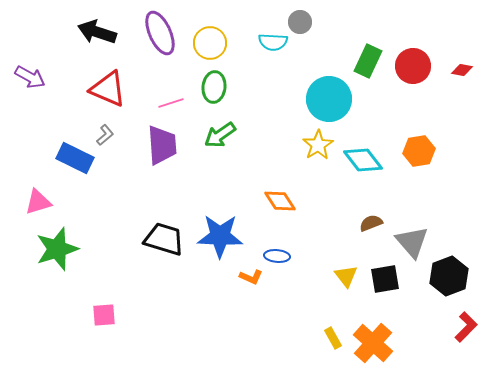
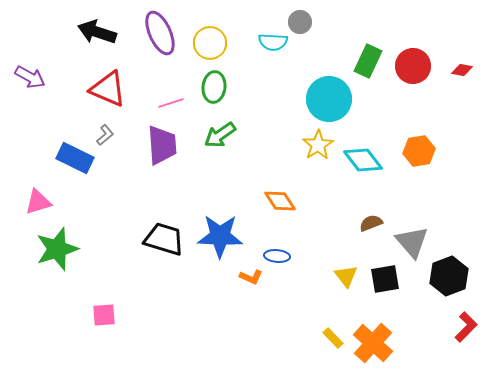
yellow rectangle: rotated 15 degrees counterclockwise
